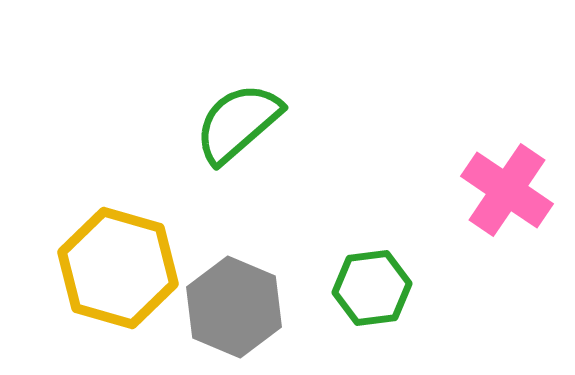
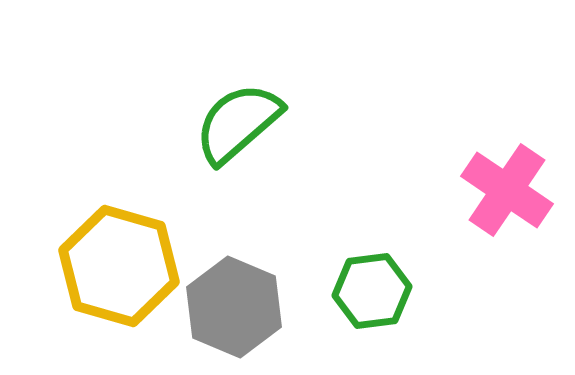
yellow hexagon: moved 1 px right, 2 px up
green hexagon: moved 3 px down
